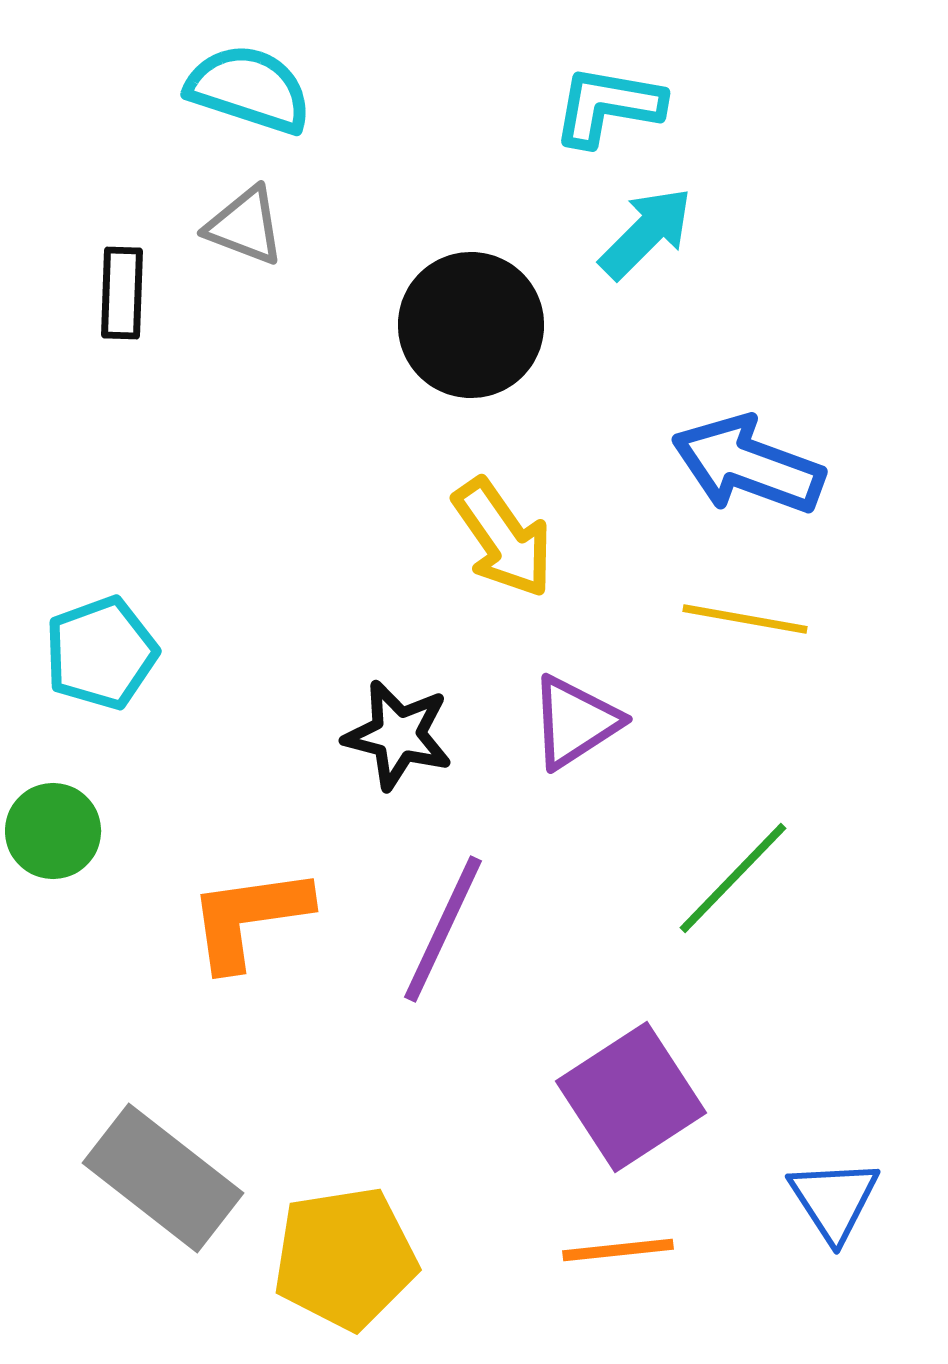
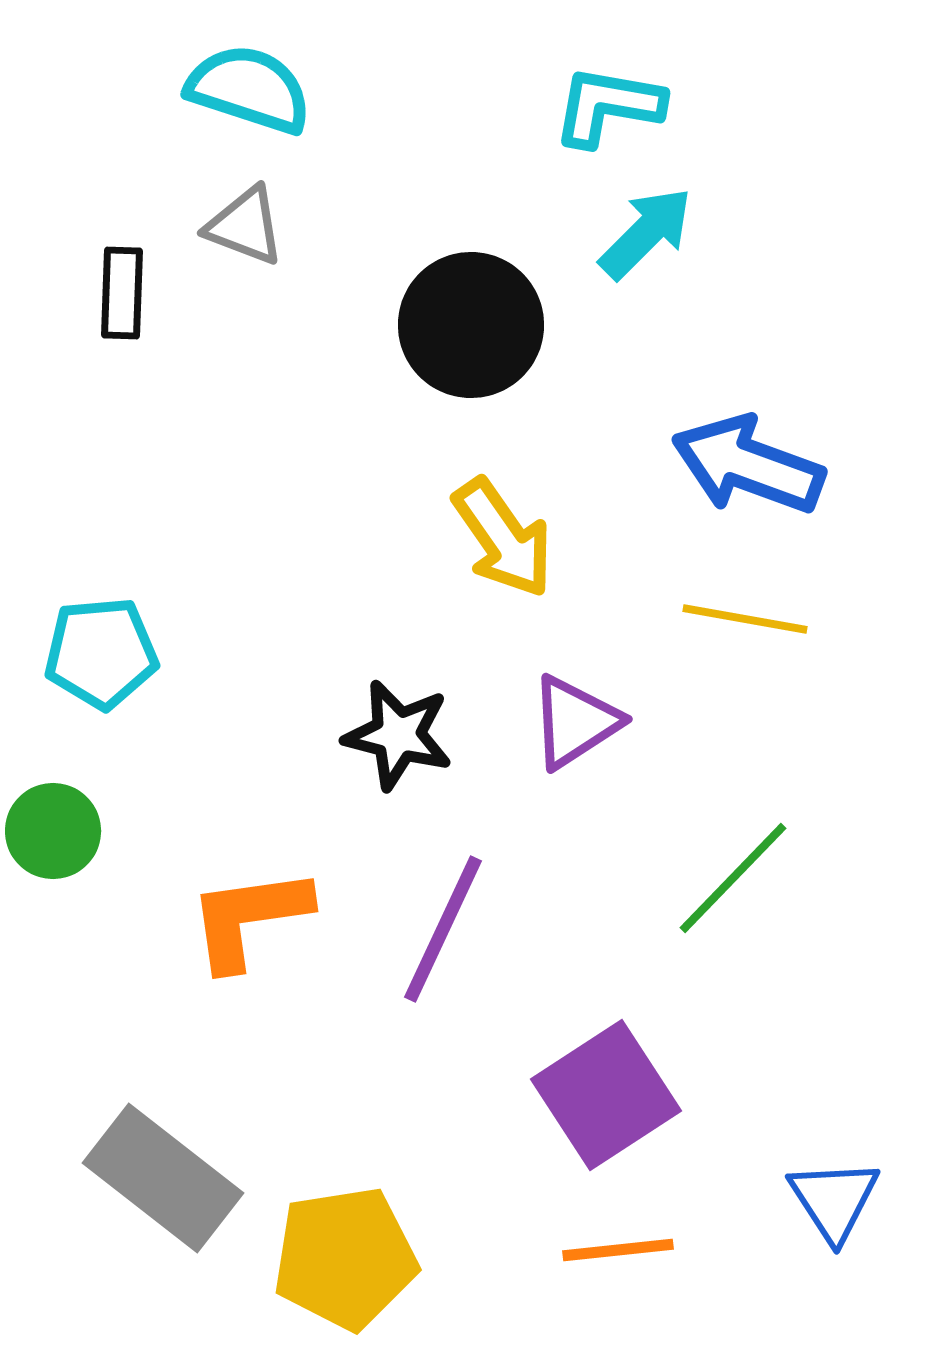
cyan pentagon: rotated 15 degrees clockwise
purple square: moved 25 px left, 2 px up
